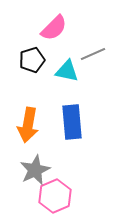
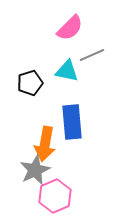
pink semicircle: moved 16 px right
gray line: moved 1 px left, 1 px down
black pentagon: moved 2 px left, 23 px down
orange arrow: moved 17 px right, 19 px down
